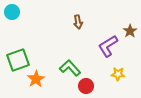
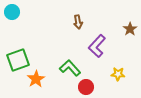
brown star: moved 2 px up
purple L-shape: moved 11 px left; rotated 15 degrees counterclockwise
red circle: moved 1 px down
